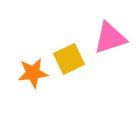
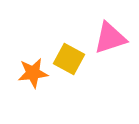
yellow square: rotated 36 degrees counterclockwise
